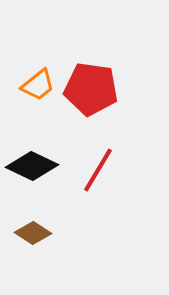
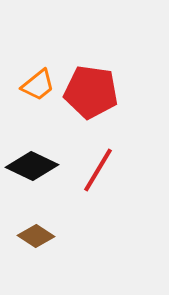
red pentagon: moved 3 px down
brown diamond: moved 3 px right, 3 px down
